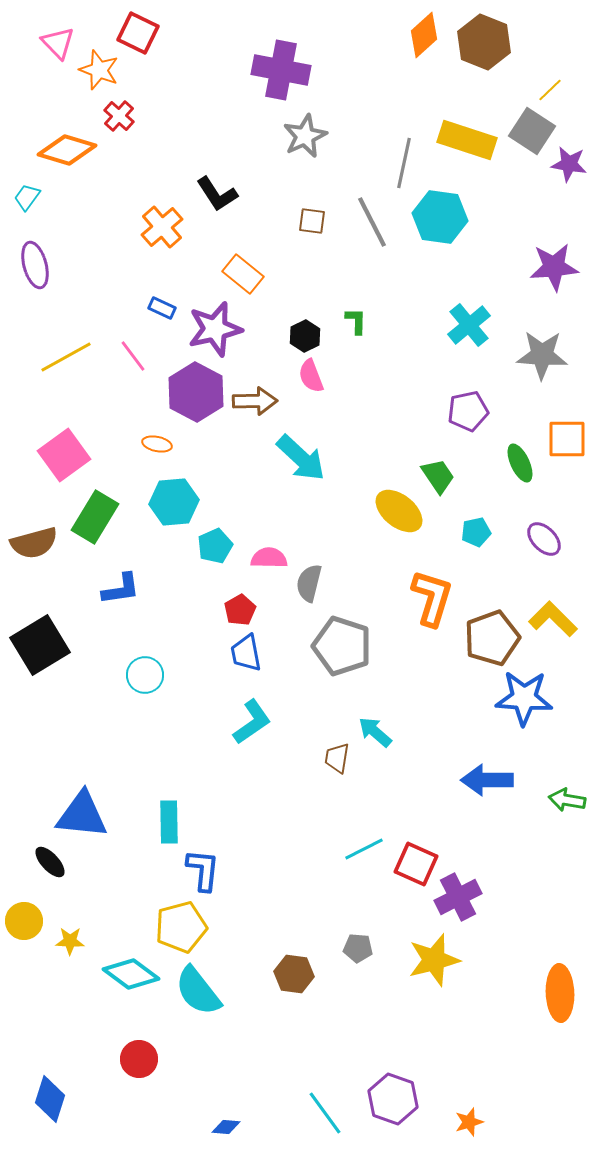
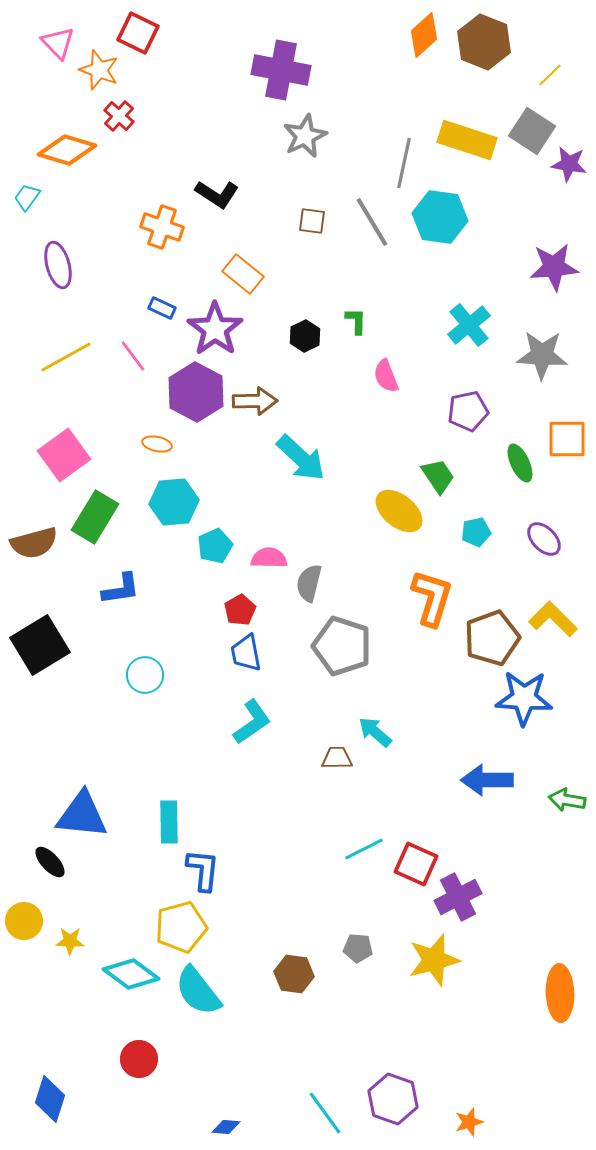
yellow line at (550, 90): moved 15 px up
black L-shape at (217, 194): rotated 24 degrees counterclockwise
gray line at (372, 222): rotated 4 degrees counterclockwise
orange cross at (162, 227): rotated 30 degrees counterclockwise
purple ellipse at (35, 265): moved 23 px right
purple star at (215, 329): rotated 22 degrees counterclockwise
pink semicircle at (311, 376): moved 75 px right
brown trapezoid at (337, 758): rotated 80 degrees clockwise
